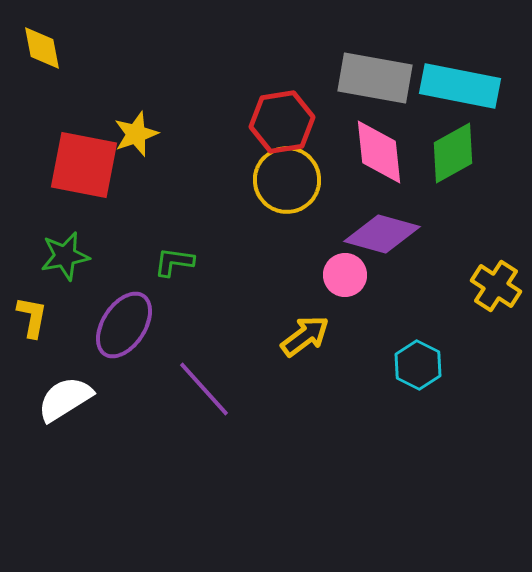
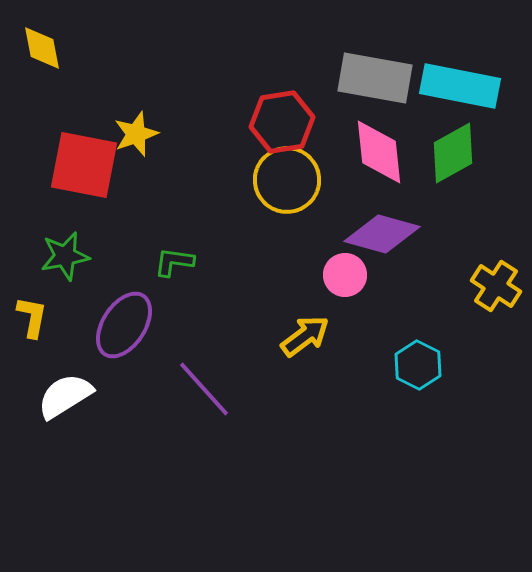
white semicircle: moved 3 px up
